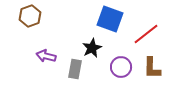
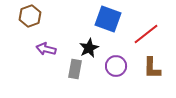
blue square: moved 2 px left
black star: moved 3 px left
purple arrow: moved 7 px up
purple circle: moved 5 px left, 1 px up
